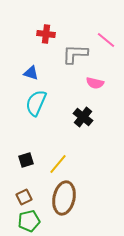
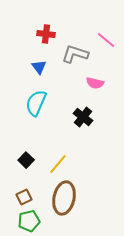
gray L-shape: rotated 16 degrees clockwise
blue triangle: moved 8 px right, 6 px up; rotated 35 degrees clockwise
black square: rotated 28 degrees counterclockwise
